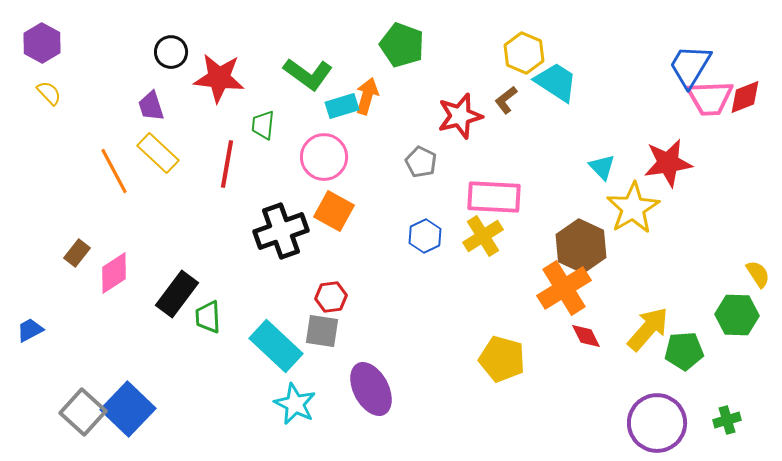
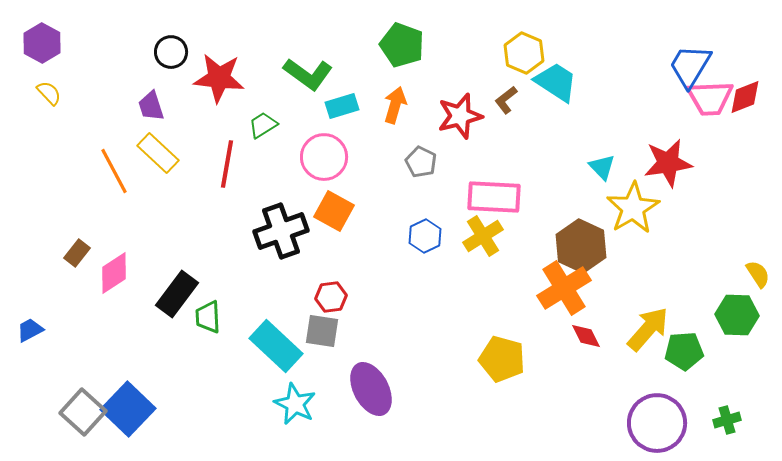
orange arrow at (367, 96): moved 28 px right, 9 px down
green trapezoid at (263, 125): rotated 52 degrees clockwise
